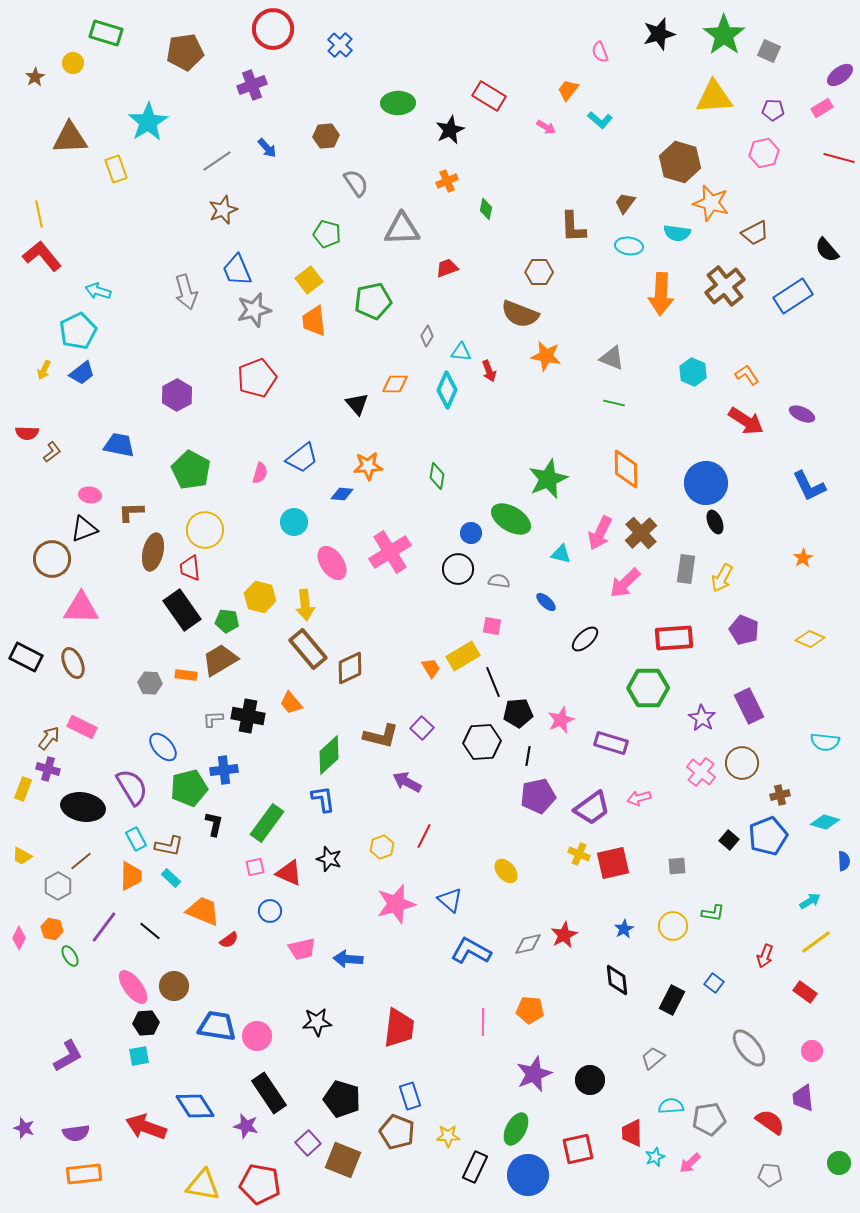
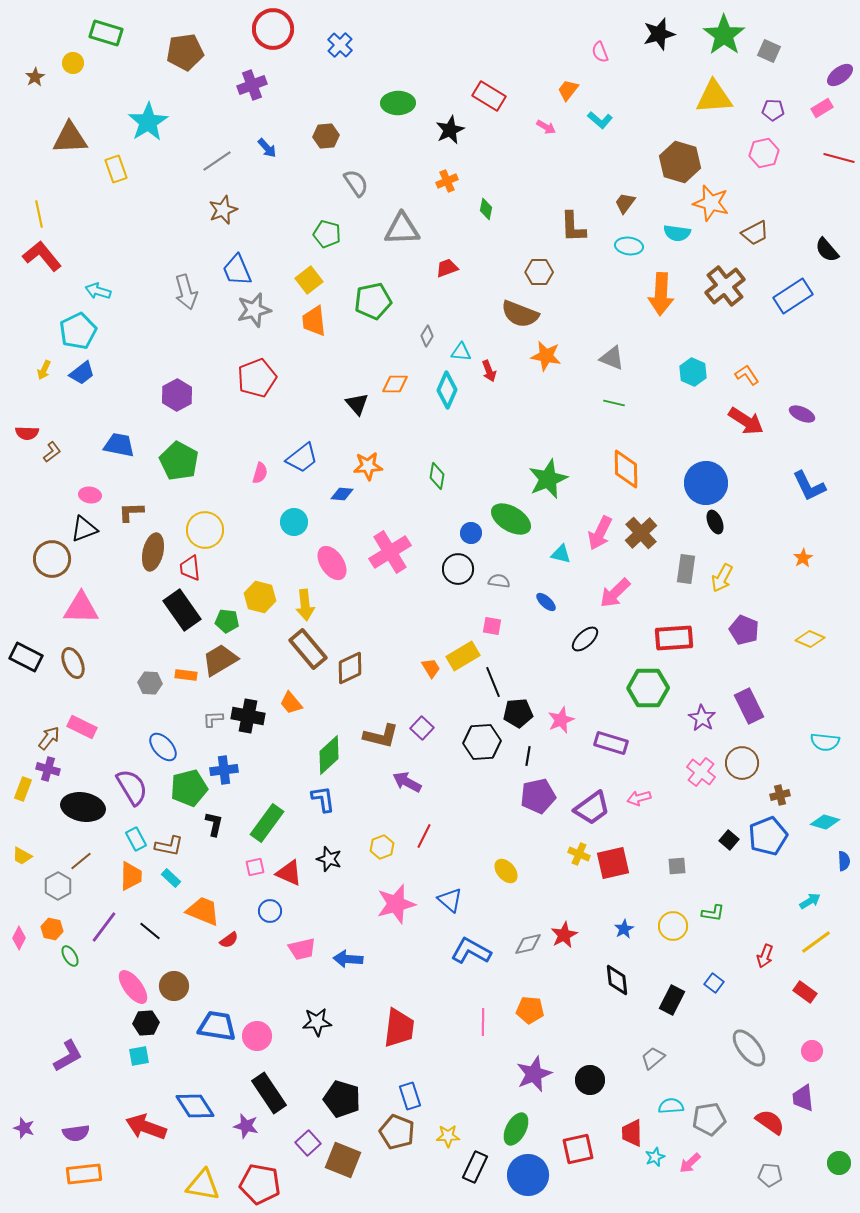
green pentagon at (191, 470): moved 12 px left, 9 px up
pink arrow at (625, 583): moved 10 px left, 10 px down
